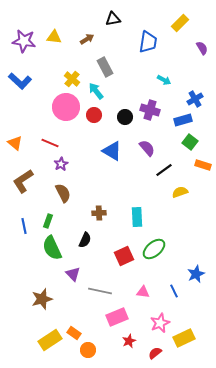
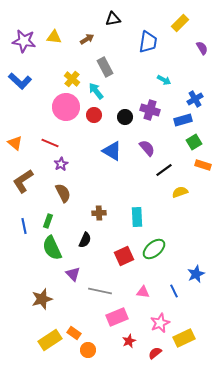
green square at (190, 142): moved 4 px right; rotated 21 degrees clockwise
